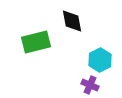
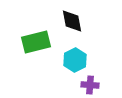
cyan hexagon: moved 25 px left
purple cross: rotated 18 degrees counterclockwise
